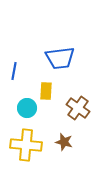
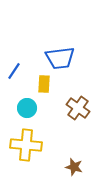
blue line: rotated 24 degrees clockwise
yellow rectangle: moved 2 px left, 7 px up
brown star: moved 10 px right, 25 px down
